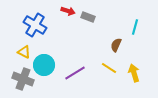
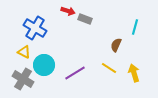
gray rectangle: moved 3 px left, 2 px down
blue cross: moved 3 px down
gray cross: rotated 10 degrees clockwise
